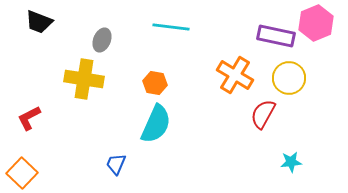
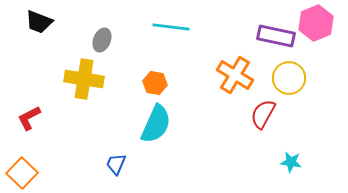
cyan star: rotated 15 degrees clockwise
